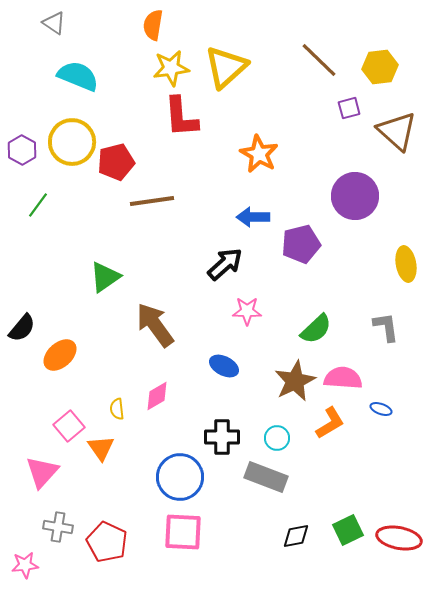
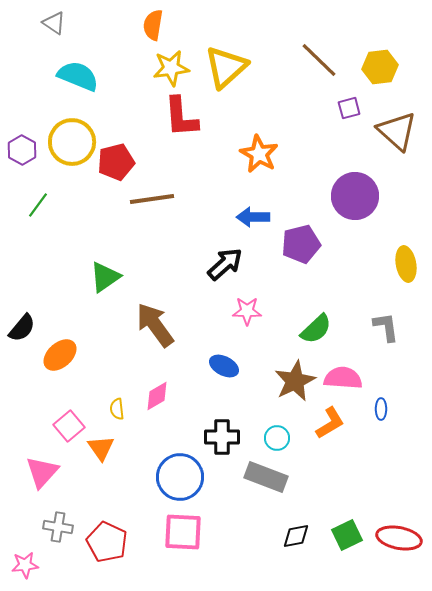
brown line at (152, 201): moved 2 px up
blue ellipse at (381, 409): rotated 70 degrees clockwise
green square at (348, 530): moved 1 px left, 5 px down
